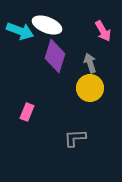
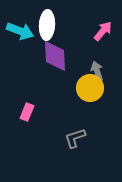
white ellipse: rotated 72 degrees clockwise
pink arrow: rotated 110 degrees counterclockwise
purple diamond: rotated 20 degrees counterclockwise
gray arrow: moved 7 px right, 8 px down
gray L-shape: rotated 15 degrees counterclockwise
